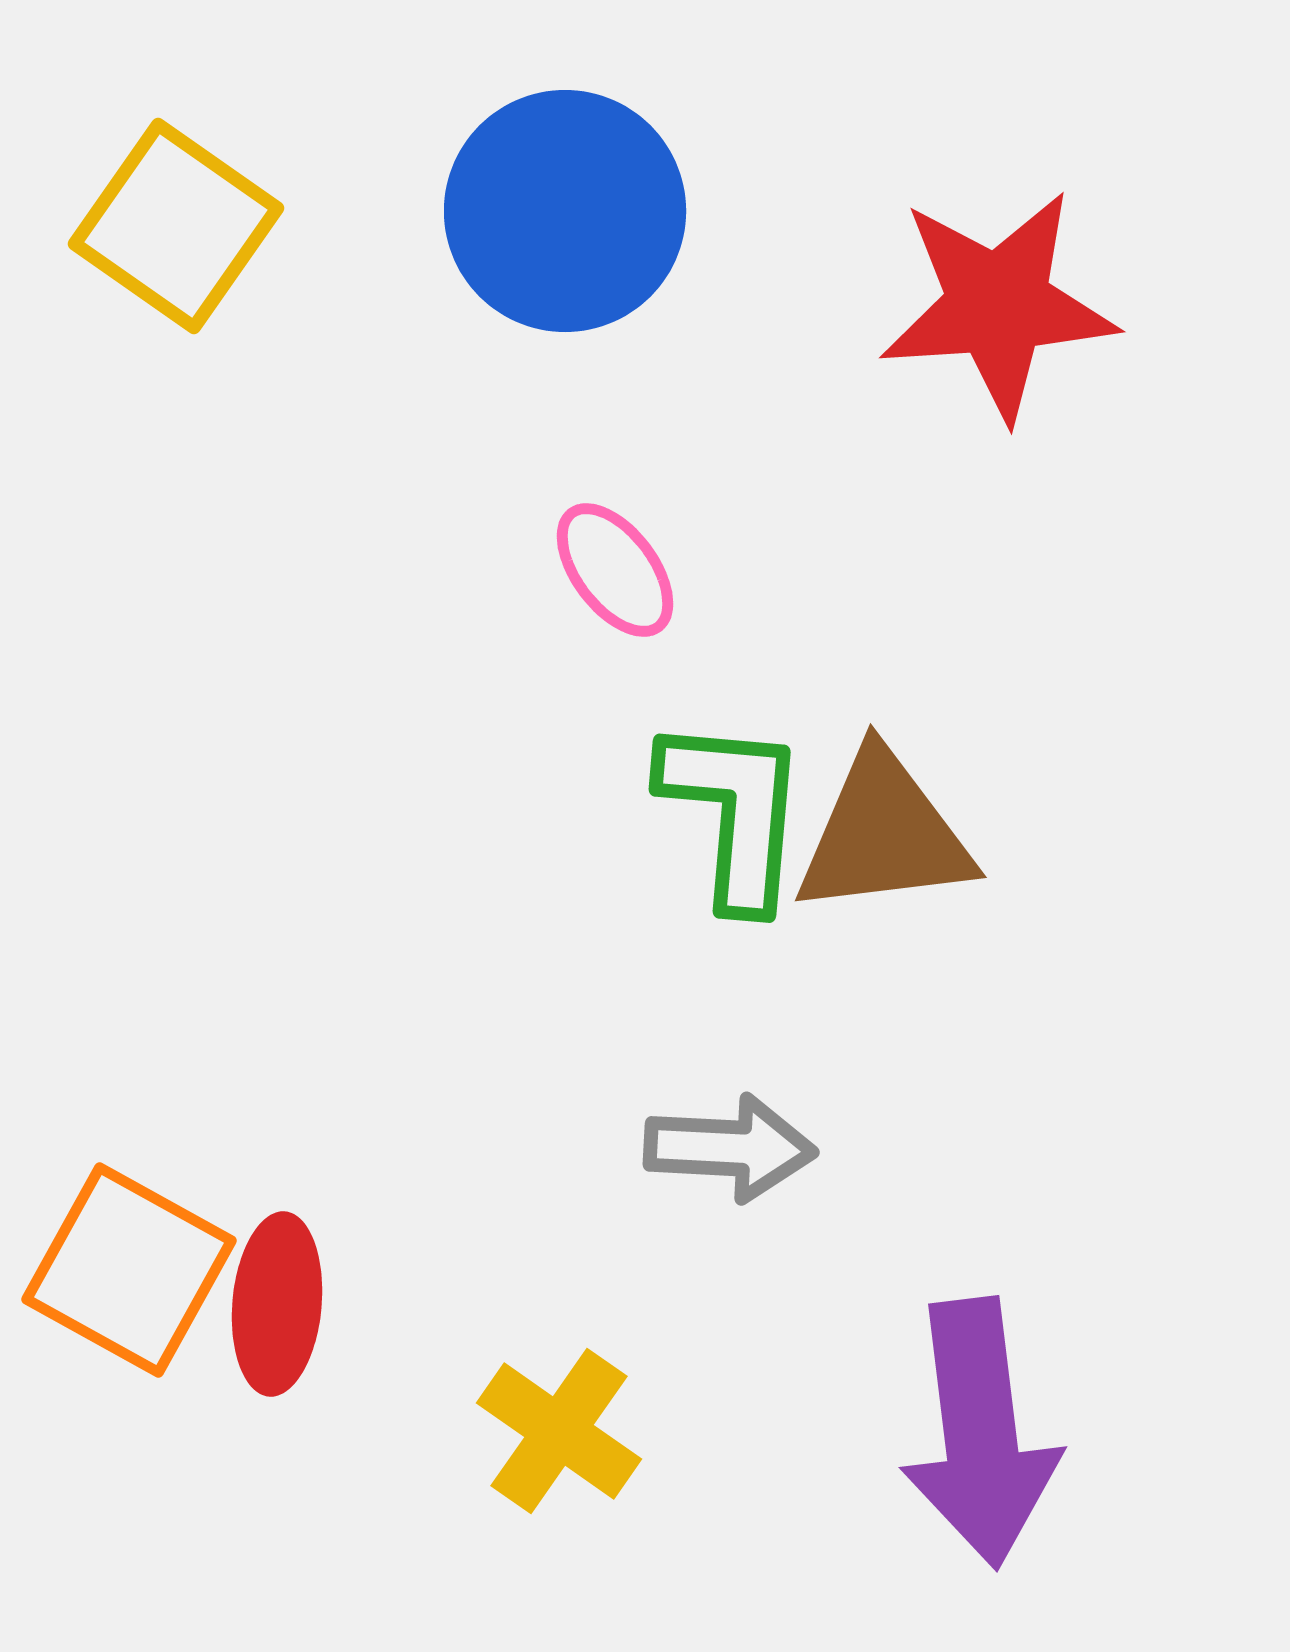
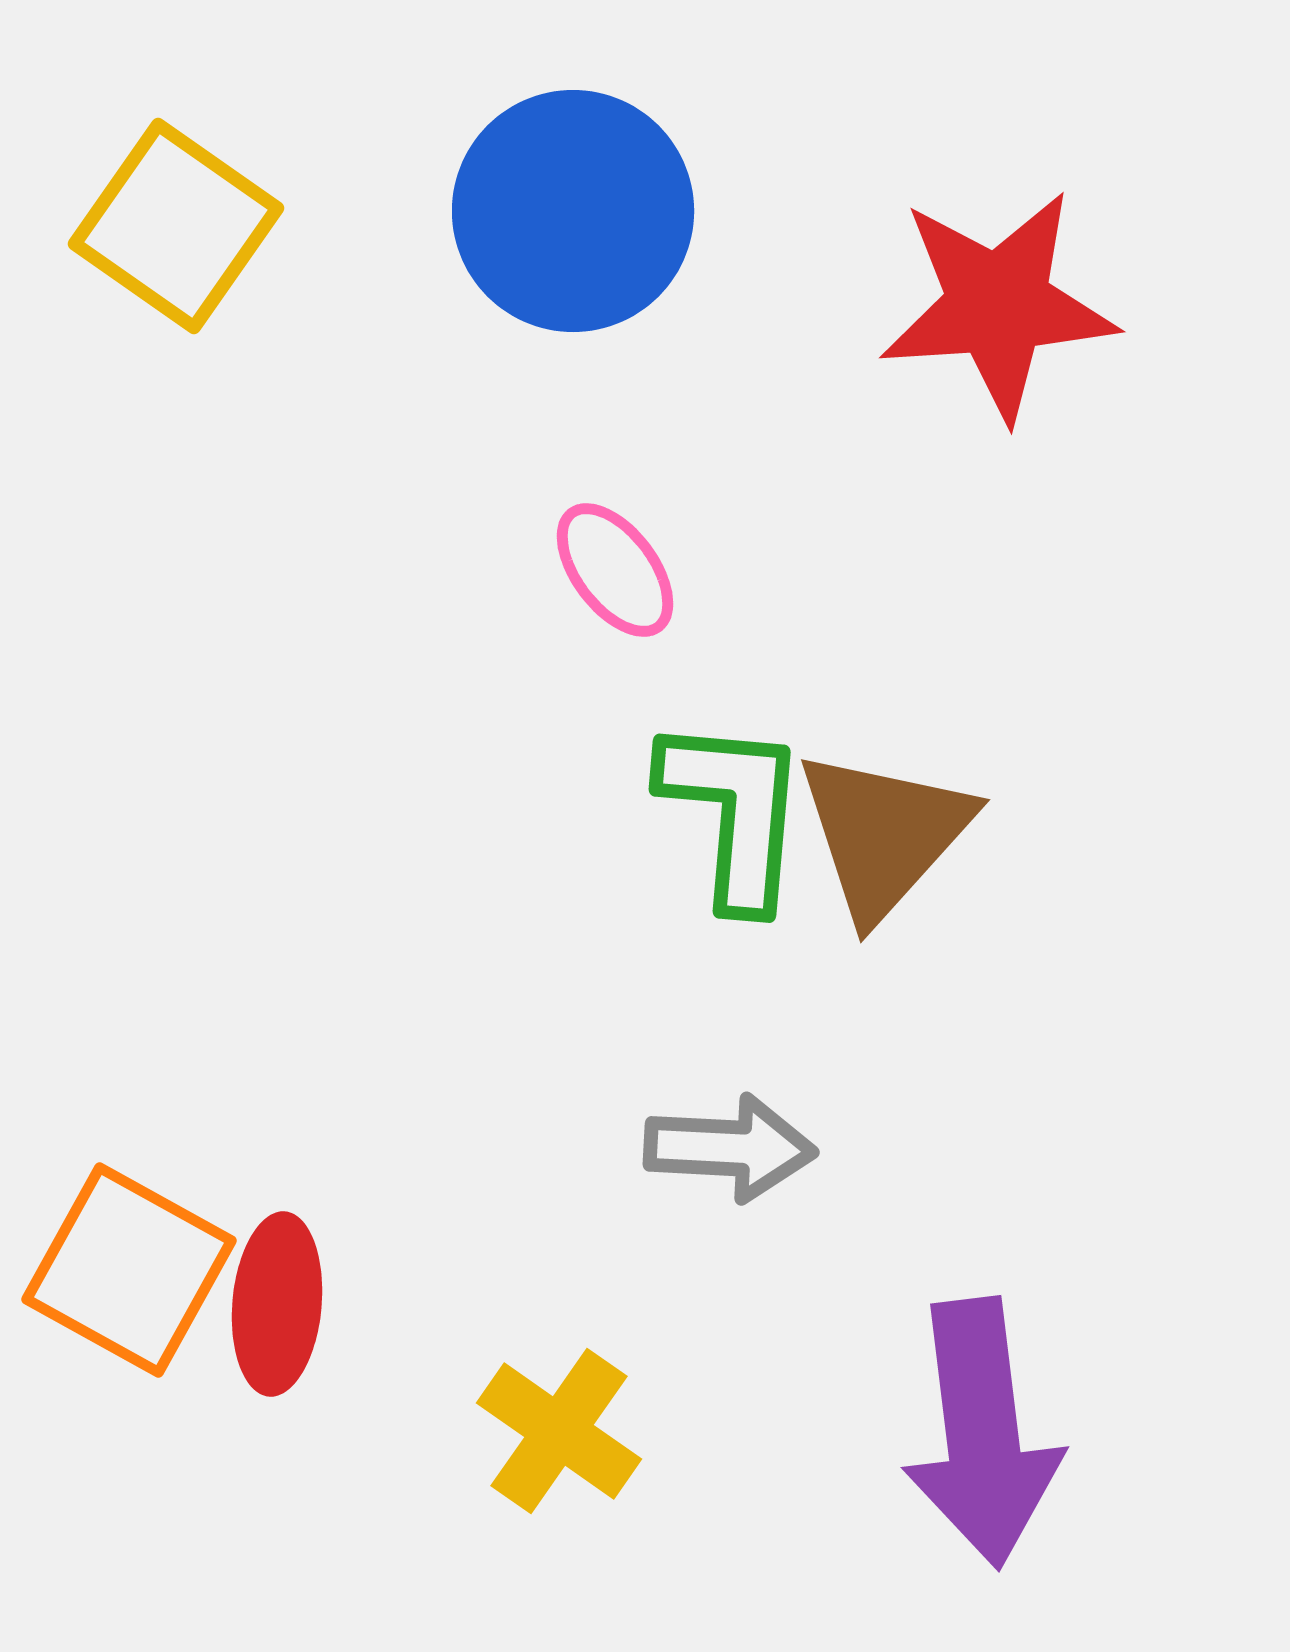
blue circle: moved 8 px right
brown triangle: rotated 41 degrees counterclockwise
purple arrow: moved 2 px right
